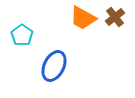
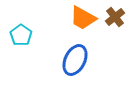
cyan pentagon: moved 1 px left
blue ellipse: moved 21 px right, 6 px up
